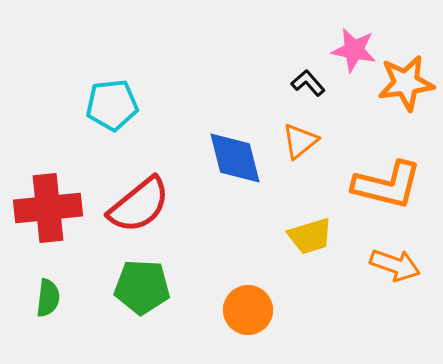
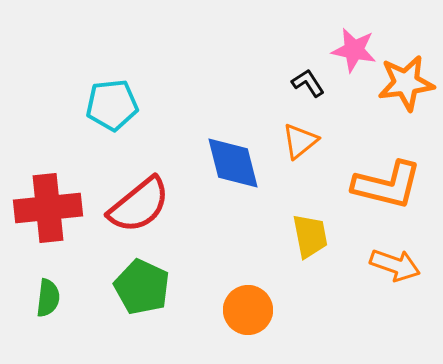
black L-shape: rotated 8 degrees clockwise
blue diamond: moved 2 px left, 5 px down
yellow trapezoid: rotated 84 degrees counterclockwise
green pentagon: rotated 22 degrees clockwise
